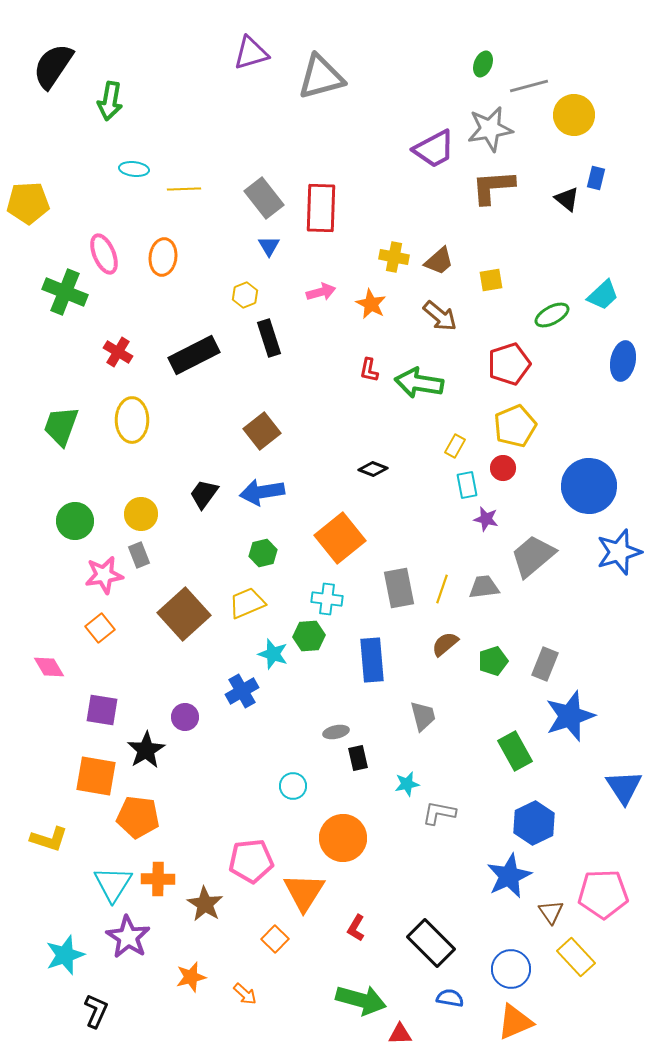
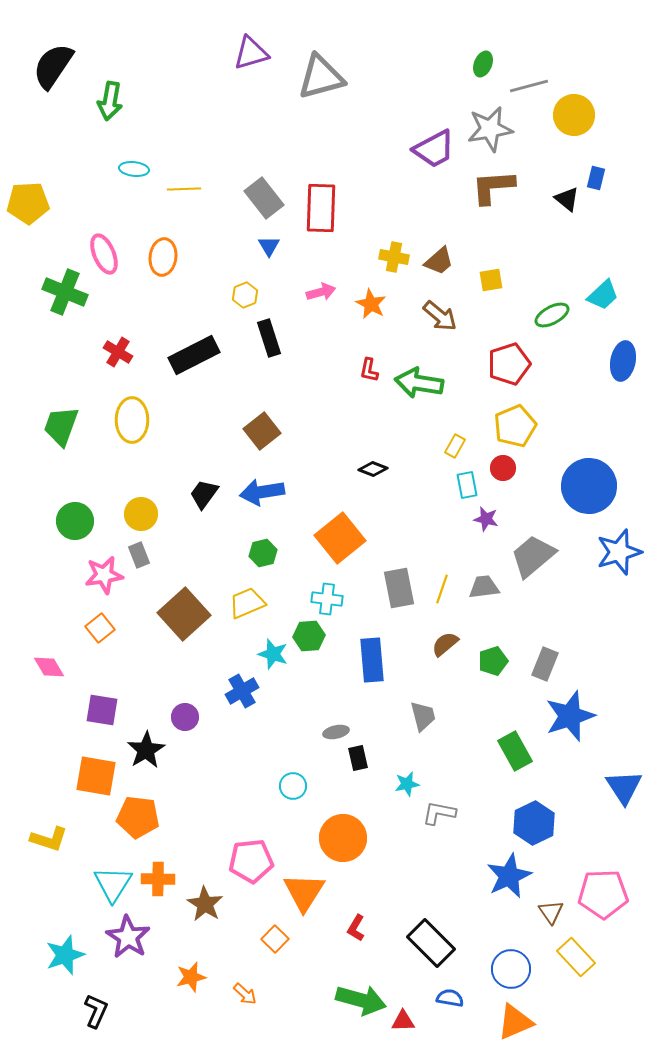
red triangle at (400, 1034): moved 3 px right, 13 px up
